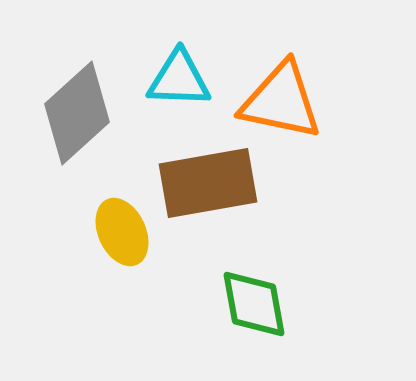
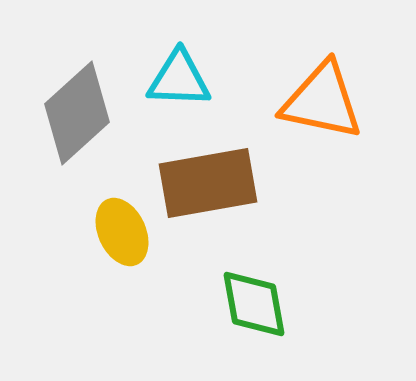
orange triangle: moved 41 px right
